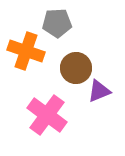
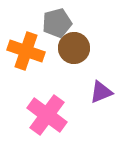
gray pentagon: rotated 12 degrees counterclockwise
brown circle: moved 2 px left, 20 px up
purple triangle: moved 2 px right, 1 px down
